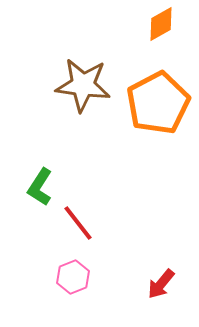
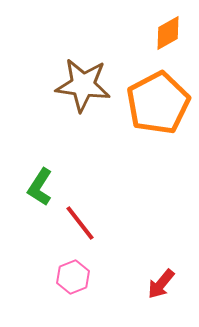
orange diamond: moved 7 px right, 9 px down
red line: moved 2 px right
